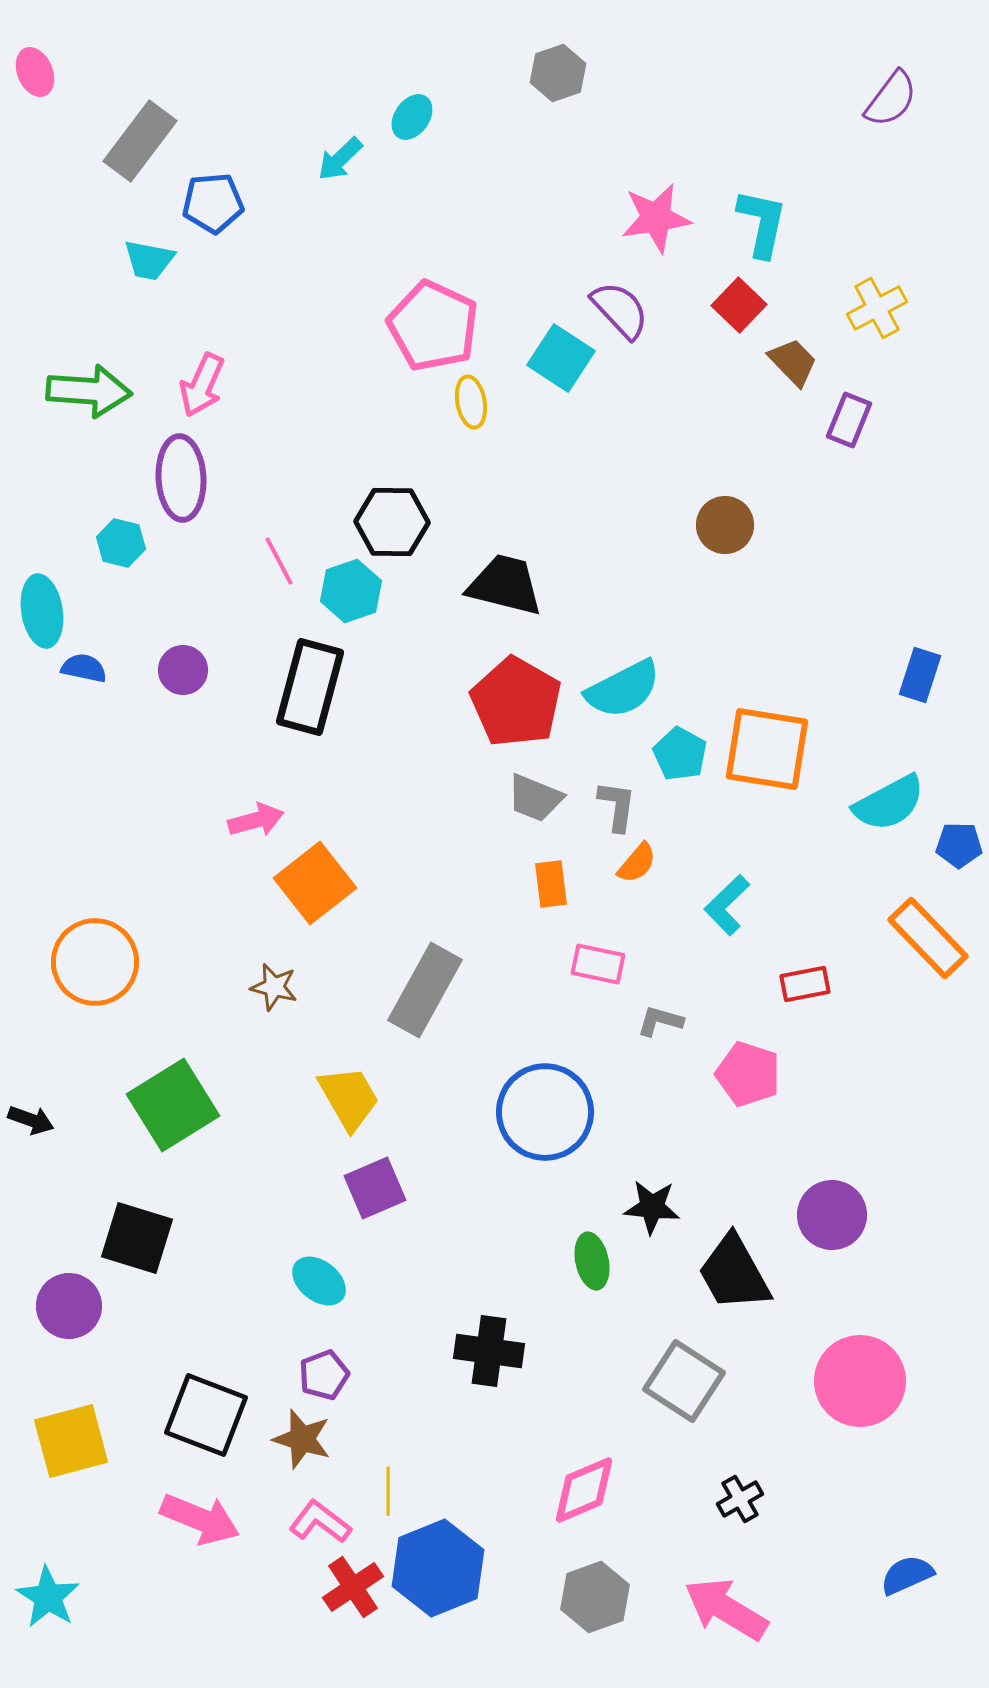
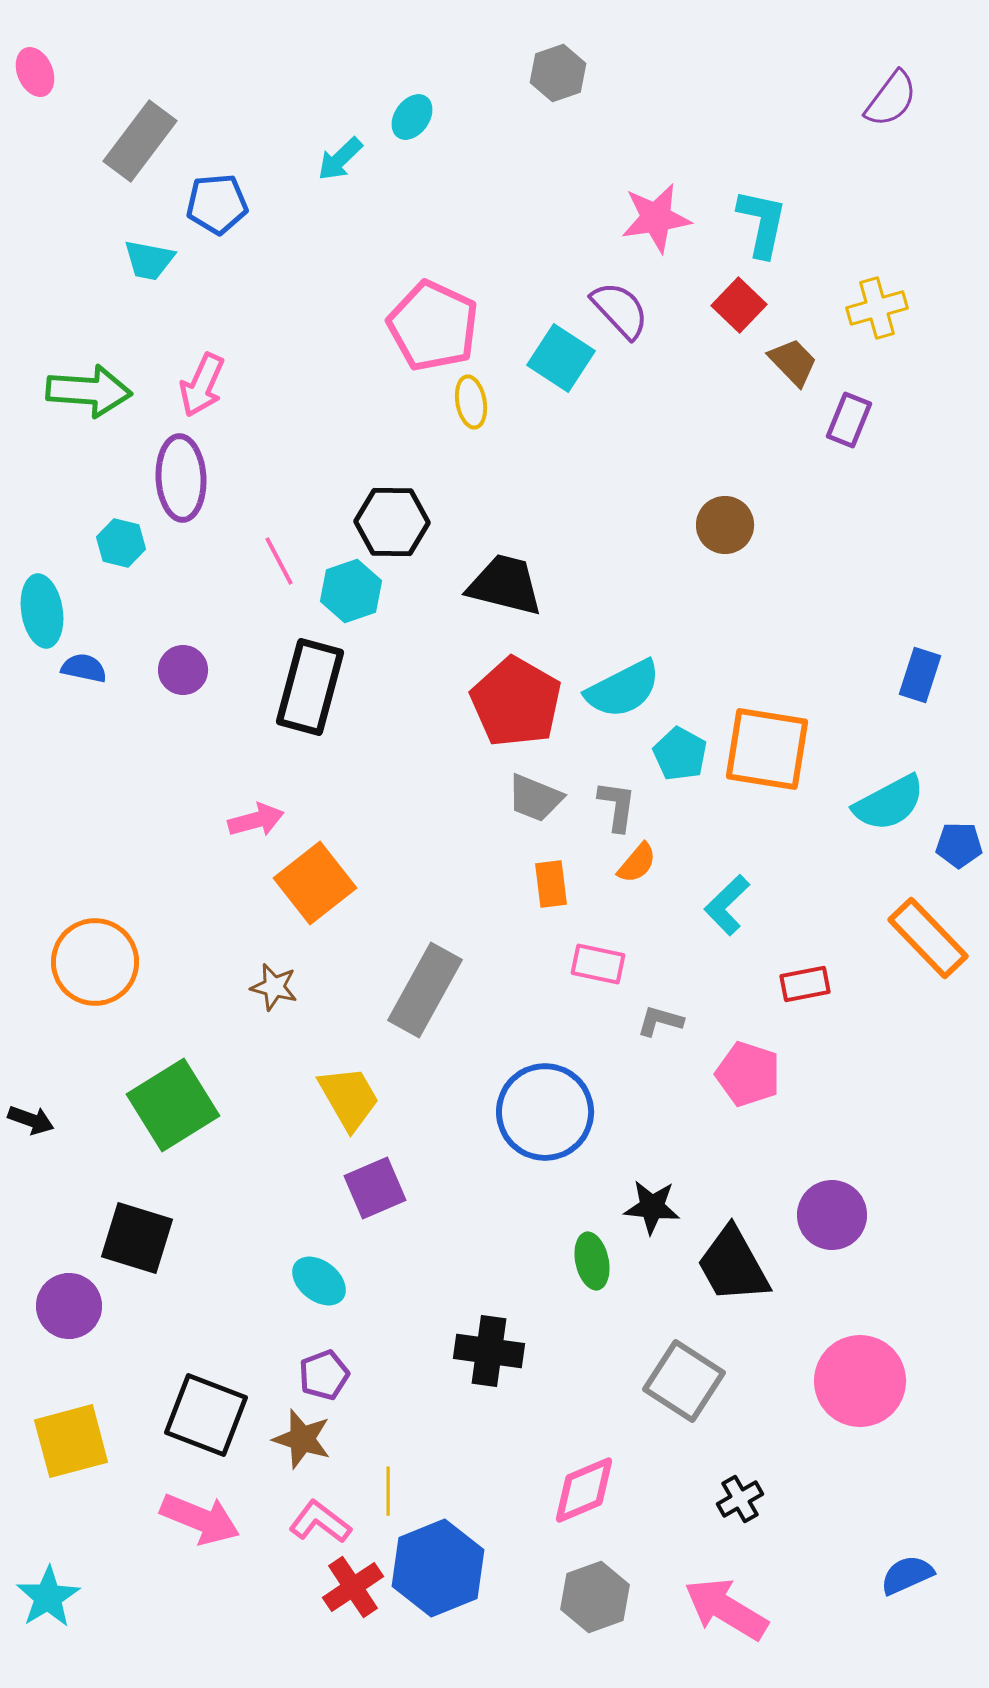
blue pentagon at (213, 203): moved 4 px right, 1 px down
yellow cross at (877, 308): rotated 12 degrees clockwise
black trapezoid at (734, 1273): moved 1 px left, 8 px up
cyan star at (48, 1597): rotated 8 degrees clockwise
